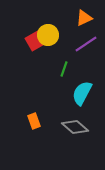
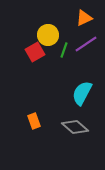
red square: moved 11 px down
green line: moved 19 px up
